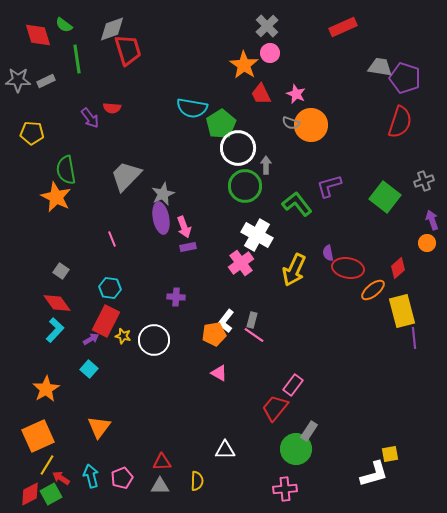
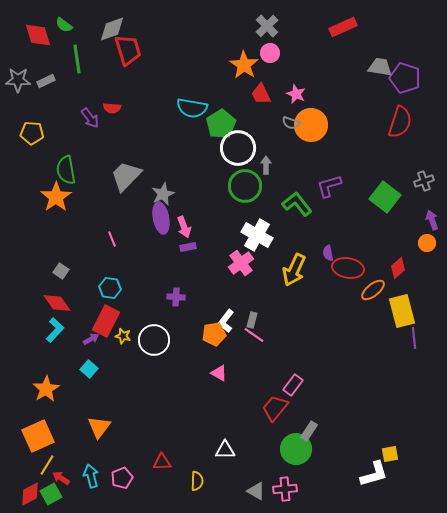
orange star at (56, 197): rotated 12 degrees clockwise
gray triangle at (160, 486): moved 96 px right, 5 px down; rotated 30 degrees clockwise
